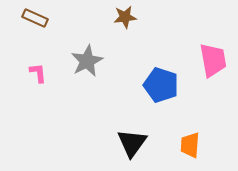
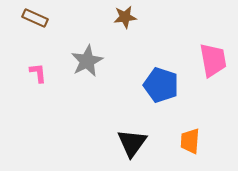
orange trapezoid: moved 4 px up
